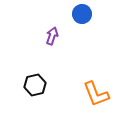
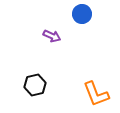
purple arrow: rotated 96 degrees clockwise
